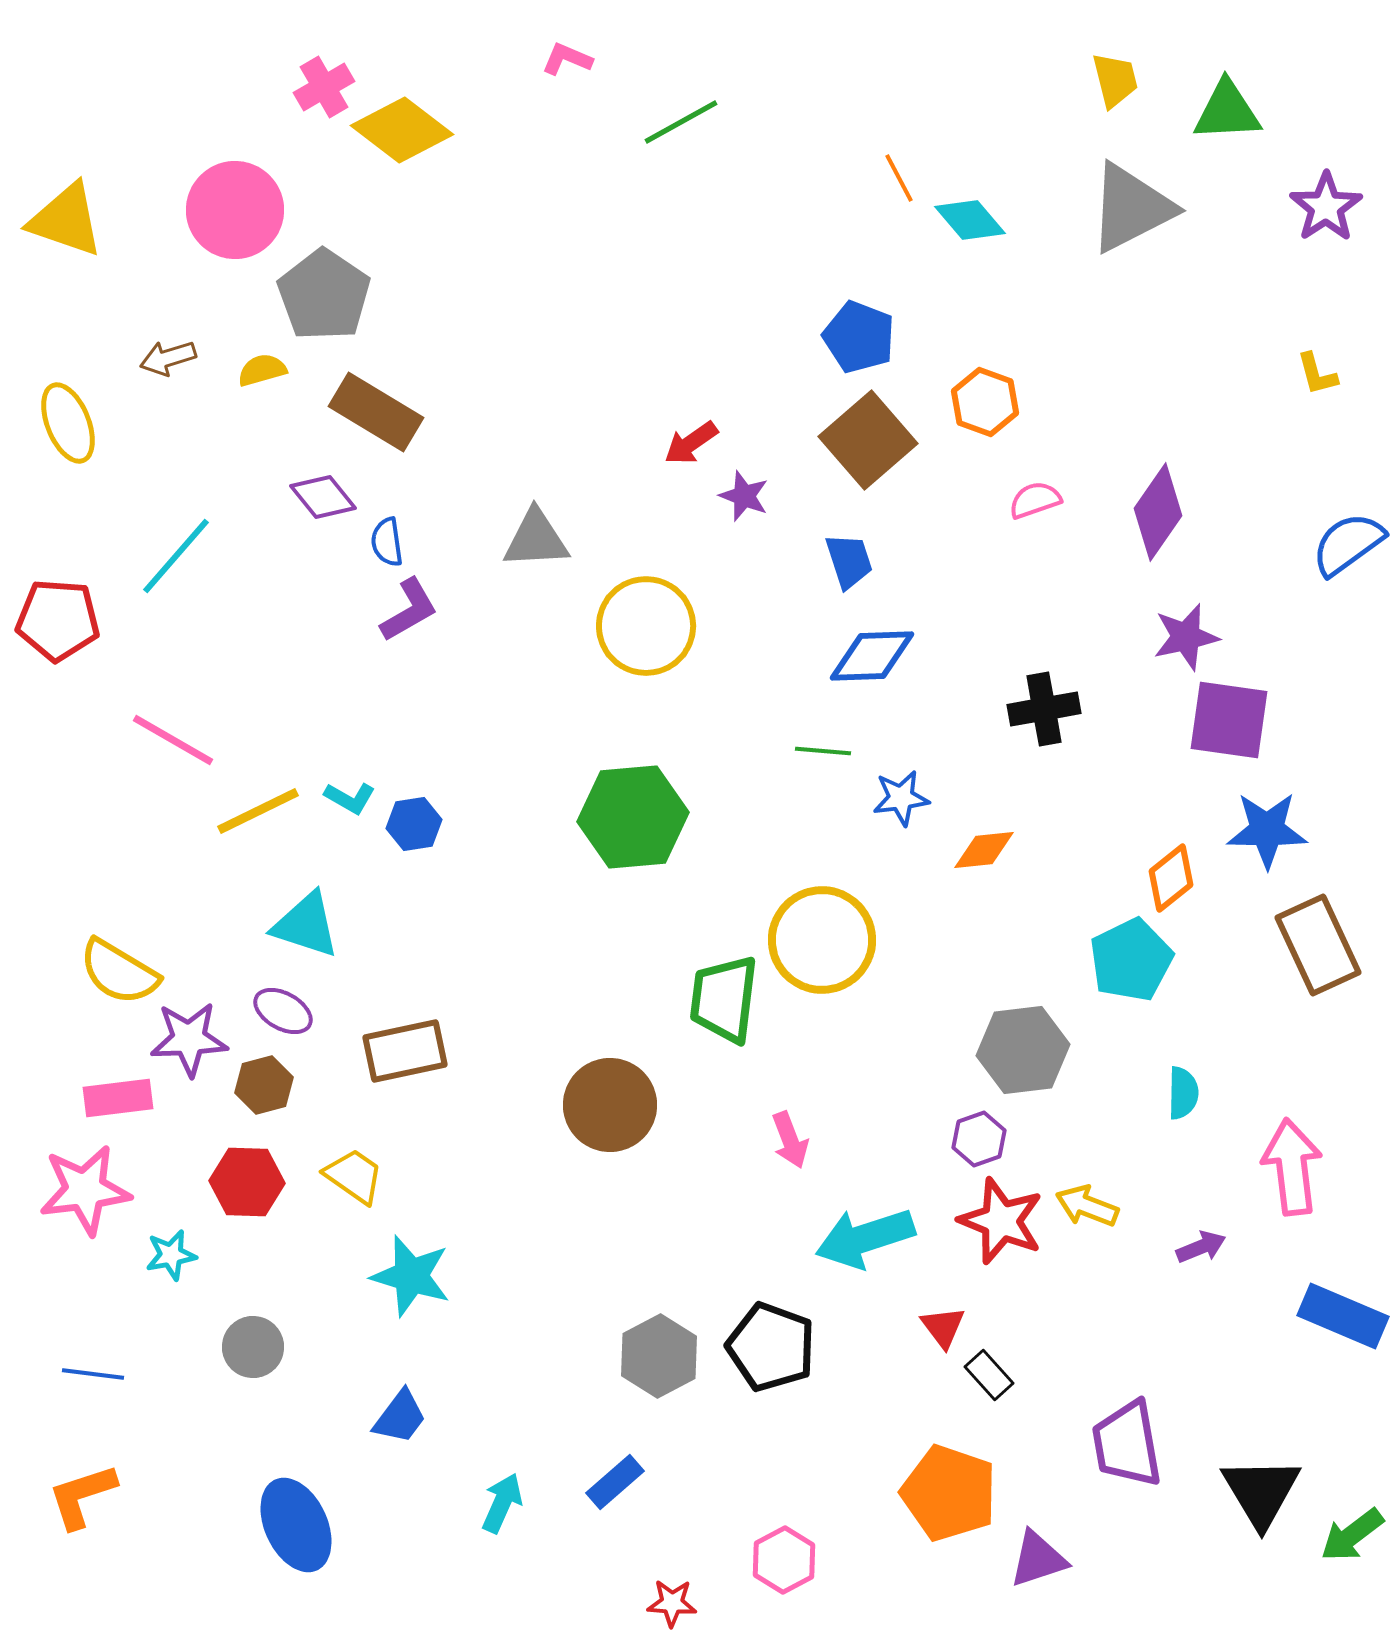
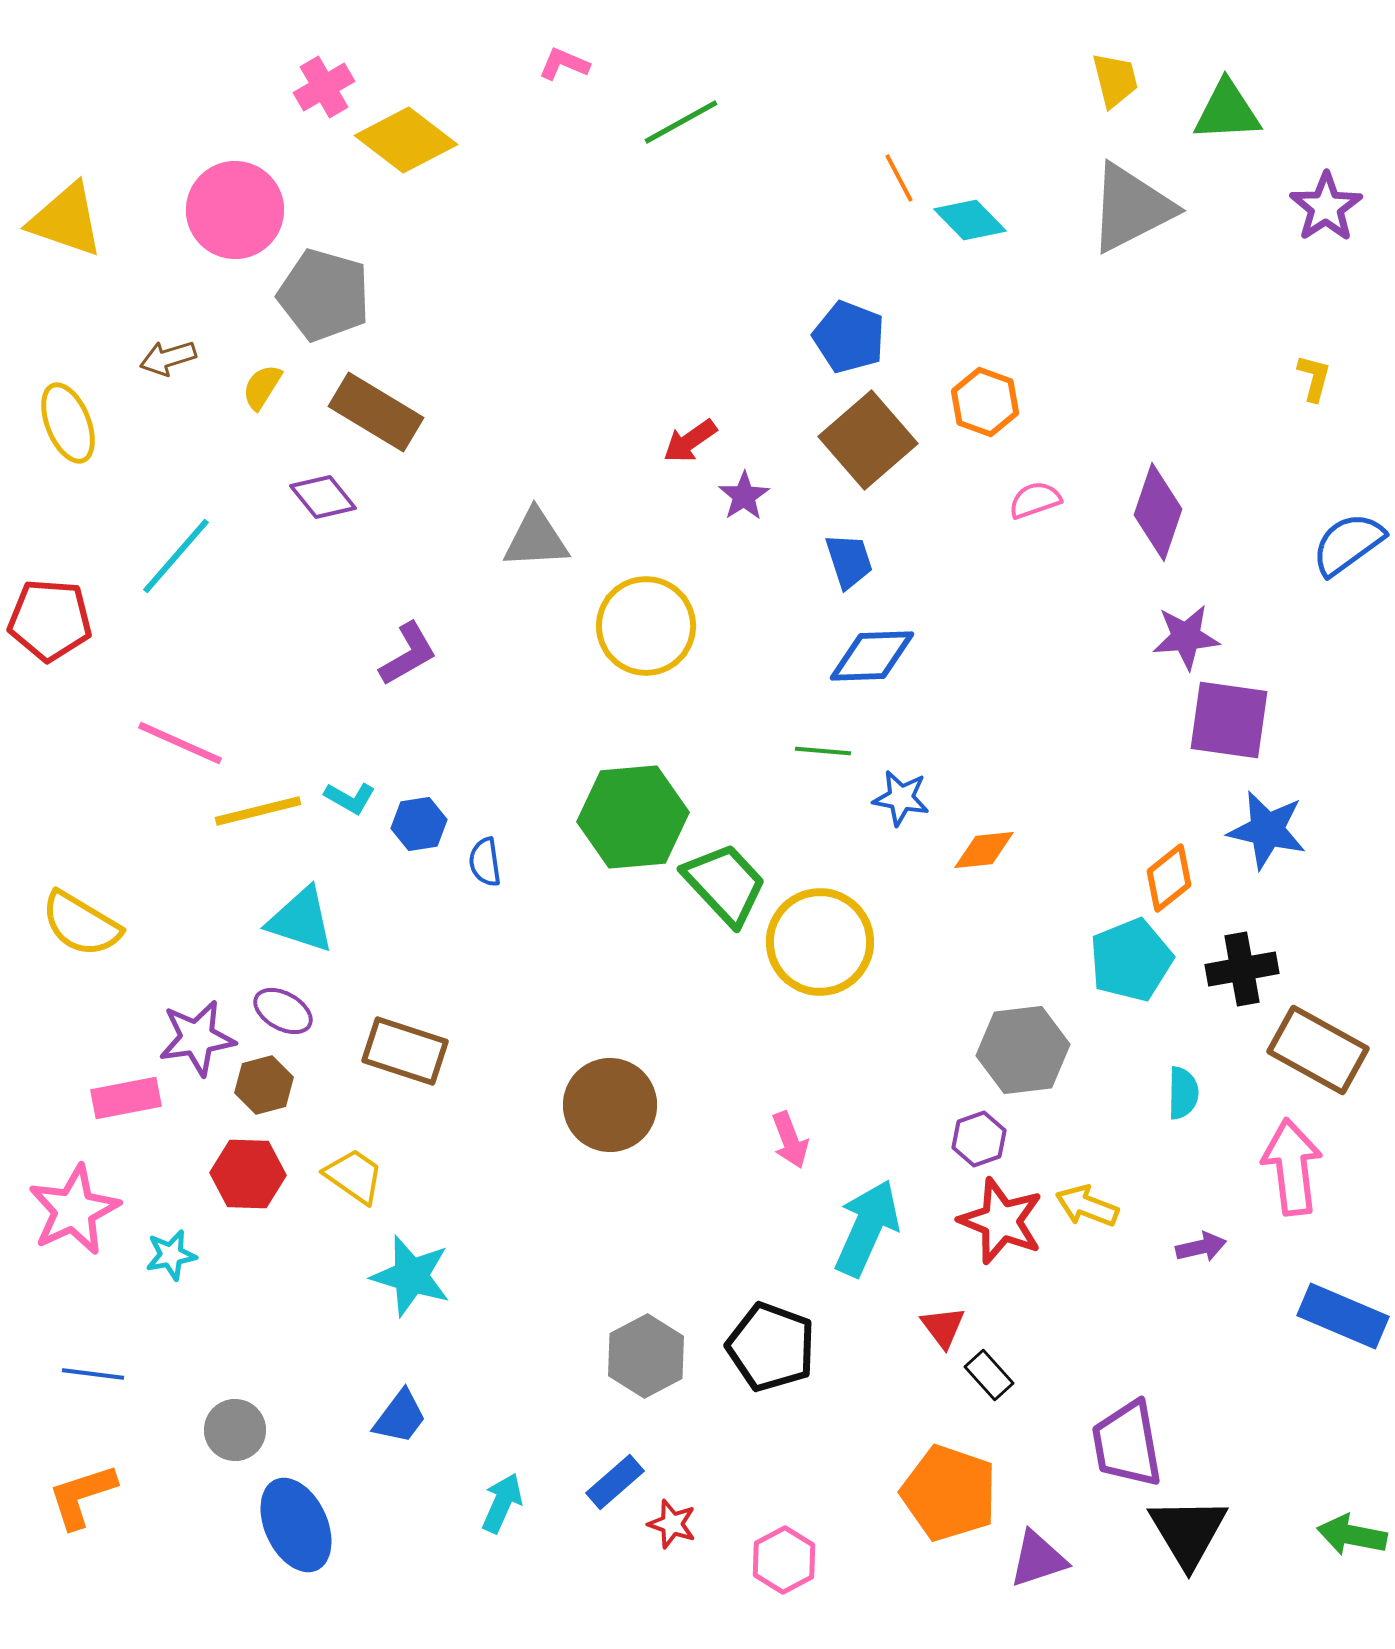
pink L-shape at (567, 59): moved 3 px left, 5 px down
yellow diamond at (402, 130): moved 4 px right, 10 px down
cyan diamond at (970, 220): rotated 4 degrees counterclockwise
gray pentagon at (324, 295): rotated 18 degrees counterclockwise
blue pentagon at (859, 337): moved 10 px left
yellow semicircle at (262, 370): moved 17 px down; rotated 42 degrees counterclockwise
yellow L-shape at (1317, 374): moved 3 px left, 4 px down; rotated 150 degrees counterclockwise
red arrow at (691, 443): moved 1 px left, 2 px up
purple star at (744, 496): rotated 18 degrees clockwise
purple diamond at (1158, 512): rotated 16 degrees counterclockwise
blue semicircle at (387, 542): moved 98 px right, 320 px down
purple L-shape at (409, 610): moved 1 px left, 44 px down
red pentagon at (58, 620): moved 8 px left
purple star at (1186, 637): rotated 8 degrees clockwise
black cross at (1044, 709): moved 198 px right, 260 px down
pink line at (173, 740): moved 7 px right, 3 px down; rotated 6 degrees counterclockwise
blue star at (901, 798): rotated 18 degrees clockwise
yellow line at (258, 811): rotated 12 degrees clockwise
blue hexagon at (414, 824): moved 5 px right
blue star at (1267, 830): rotated 12 degrees clockwise
orange diamond at (1171, 878): moved 2 px left
cyan triangle at (306, 925): moved 5 px left, 5 px up
yellow circle at (822, 940): moved 2 px left, 2 px down
brown rectangle at (1318, 945): moved 105 px down; rotated 36 degrees counterclockwise
cyan pentagon at (1131, 960): rotated 4 degrees clockwise
yellow semicircle at (119, 972): moved 38 px left, 48 px up
green trapezoid at (724, 999): moved 1 px right, 115 px up; rotated 130 degrees clockwise
purple star at (189, 1039): moved 8 px right, 1 px up; rotated 6 degrees counterclockwise
brown rectangle at (405, 1051): rotated 30 degrees clockwise
pink rectangle at (118, 1098): moved 8 px right; rotated 4 degrees counterclockwise
red hexagon at (247, 1182): moved 1 px right, 8 px up
pink star at (85, 1190): moved 11 px left, 20 px down; rotated 18 degrees counterclockwise
cyan arrow at (865, 1238): moved 2 px right, 10 px up; rotated 132 degrees clockwise
purple arrow at (1201, 1247): rotated 9 degrees clockwise
gray circle at (253, 1347): moved 18 px left, 83 px down
gray hexagon at (659, 1356): moved 13 px left
black triangle at (1261, 1492): moved 73 px left, 40 px down
green arrow at (1352, 1535): rotated 48 degrees clockwise
red star at (672, 1603): moved 79 px up; rotated 15 degrees clockwise
